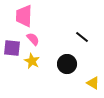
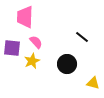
pink trapezoid: moved 1 px right, 1 px down
pink semicircle: moved 3 px right, 3 px down
yellow star: rotated 21 degrees clockwise
yellow triangle: rotated 16 degrees counterclockwise
